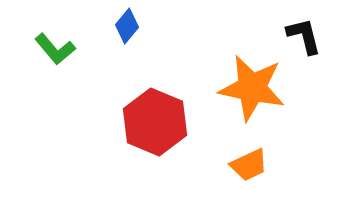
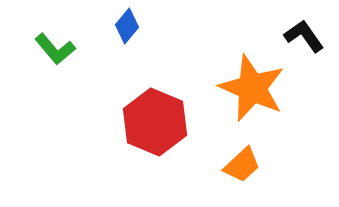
black L-shape: rotated 21 degrees counterclockwise
orange star: rotated 12 degrees clockwise
orange trapezoid: moved 7 px left; rotated 18 degrees counterclockwise
